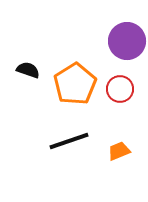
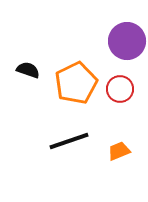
orange pentagon: moved 1 px right, 1 px up; rotated 6 degrees clockwise
